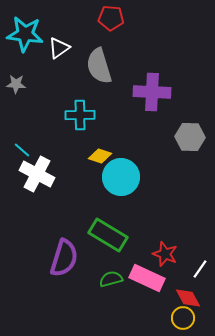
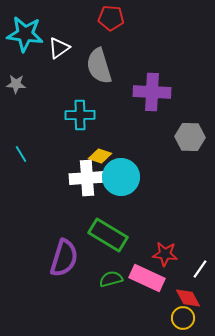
cyan line: moved 1 px left, 4 px down; rotated 18 degrees clockwise
white cross: moved 50 px right, 4 px down; rotated 32 degrees counterclockwise
red star: rotated 15 degrees counterclockwise
